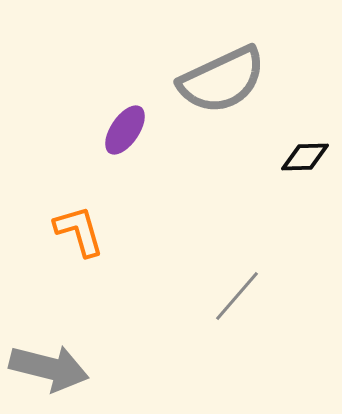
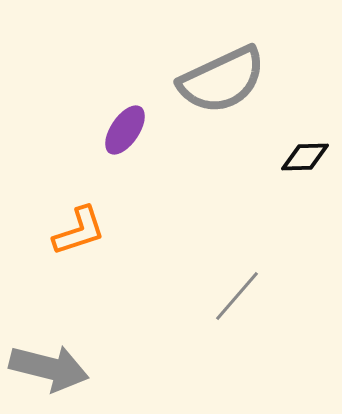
orange L-shape: rotated 88 degrees clockwise
